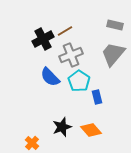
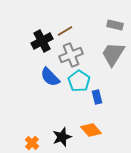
black cross: moved 1 px left, 2 px down
gray trapezoid: rotated 8 degrees counterclockwise
black star: moved 10 px down
